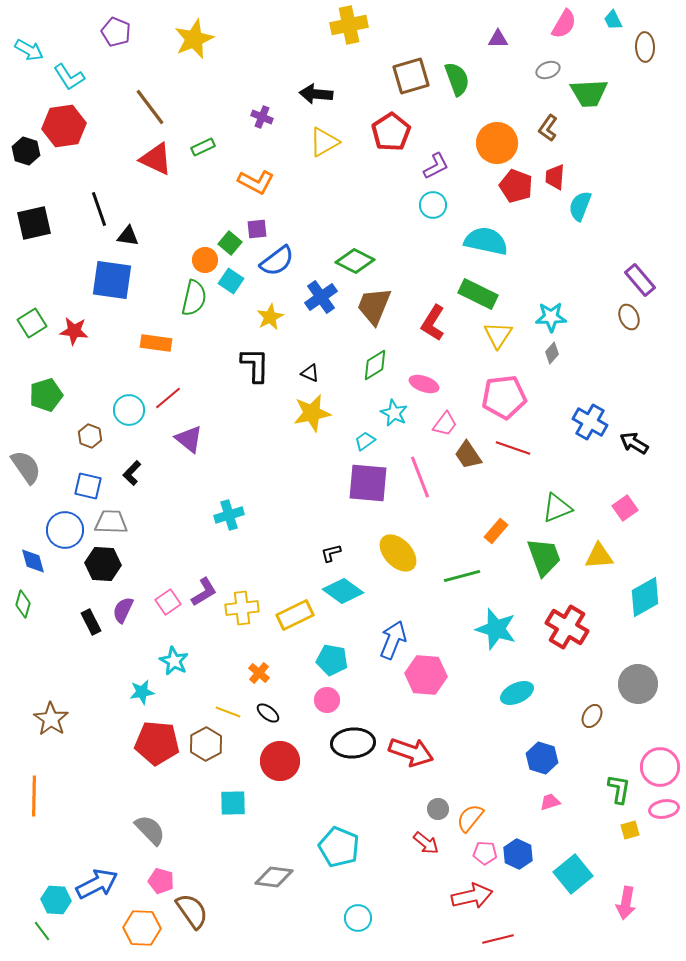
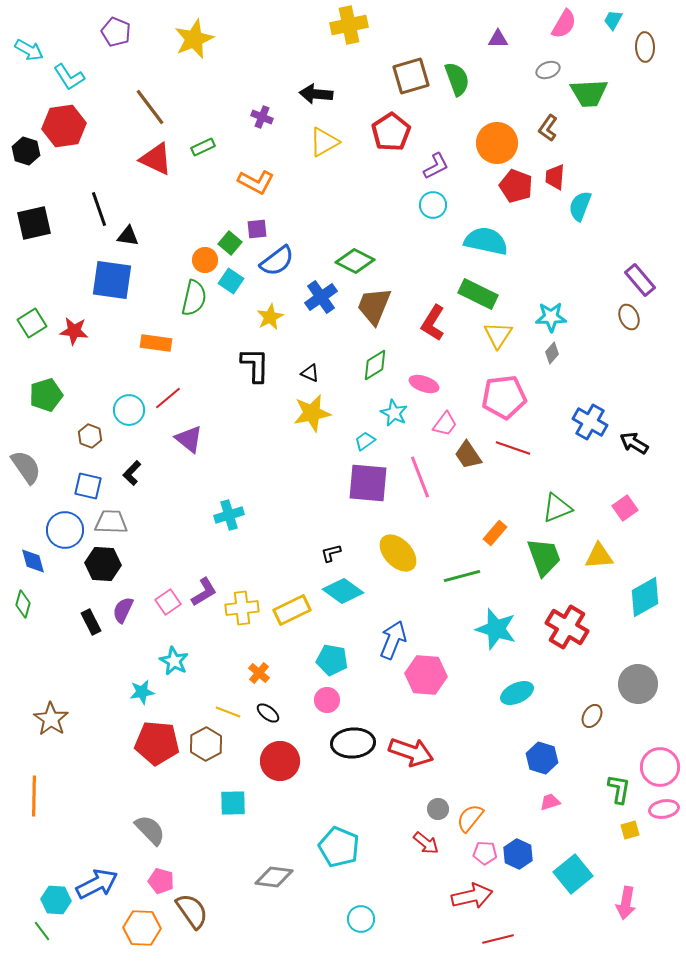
cyan trapezoid at (613, 20): rotated 55 degrees clockwise
orange rectangle at (496, 531): moved 1 px left, 2 px down
yellow rectangle at (295, 615): moved 3 px left, 5 px up
cyan circle at (358, 918): moved 3 px right, 1 px down
